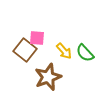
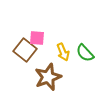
yellow arrow: moved 1 px left, 1 px down; rotated 18 degrees clockwise
